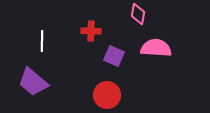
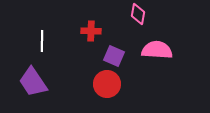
pink semicircle: moved 1 px right, 2 px down
purple trapezoid: rotated 16 degrees clockwise
red circle: moved 11 px up
